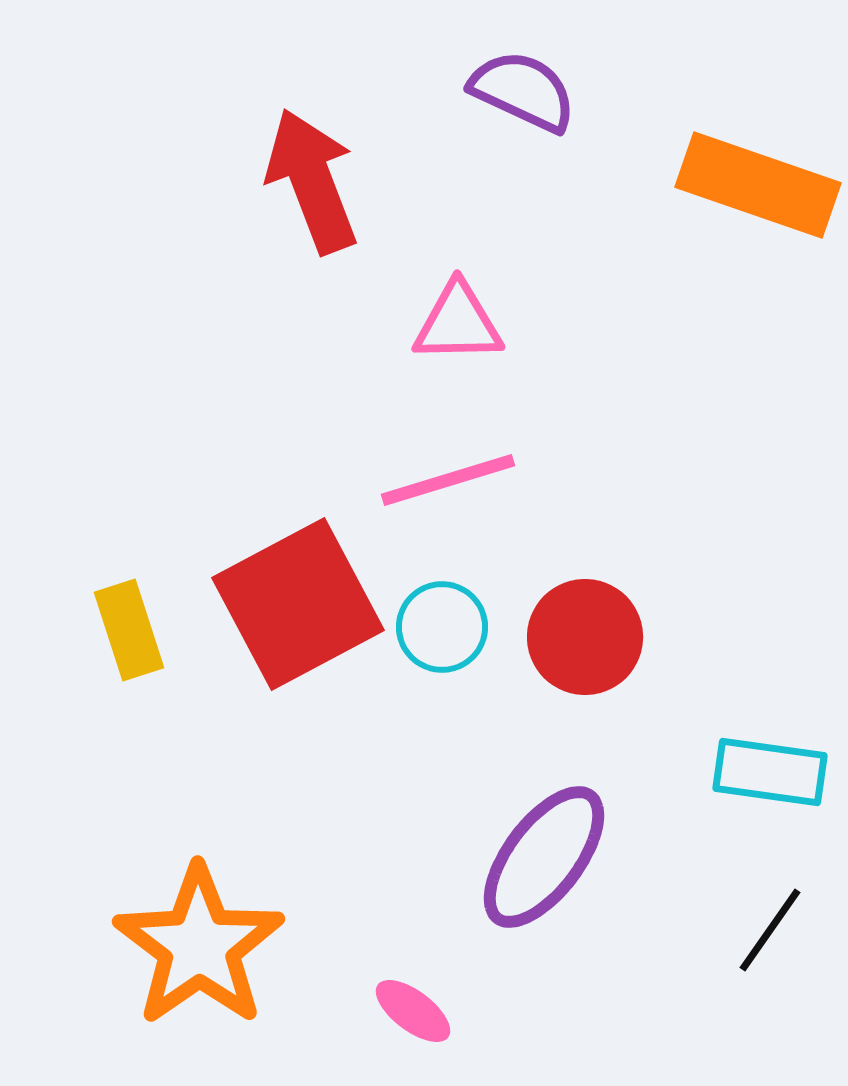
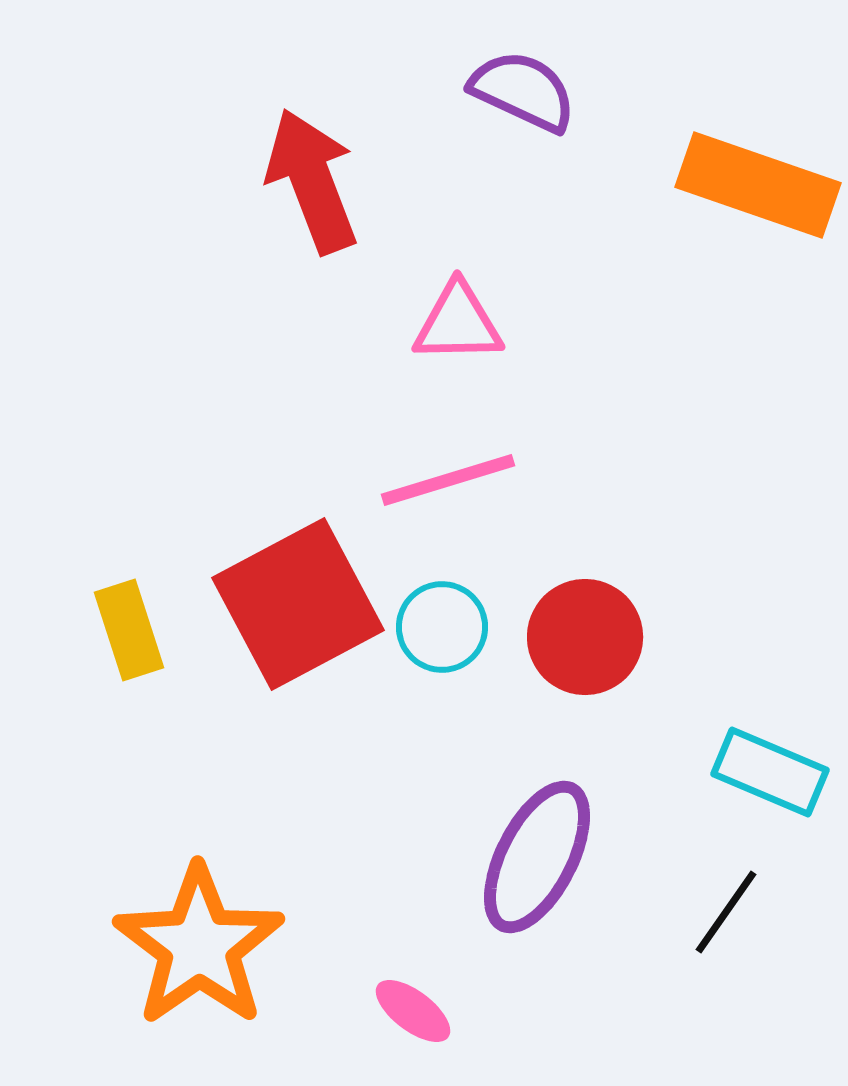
cyan rectangle: rotated 15 degrees clockwise
purple ellipse: moved 7 px left; rotated 10 degrees counterclockwise
black line: moved 44 px left, 18 px up
